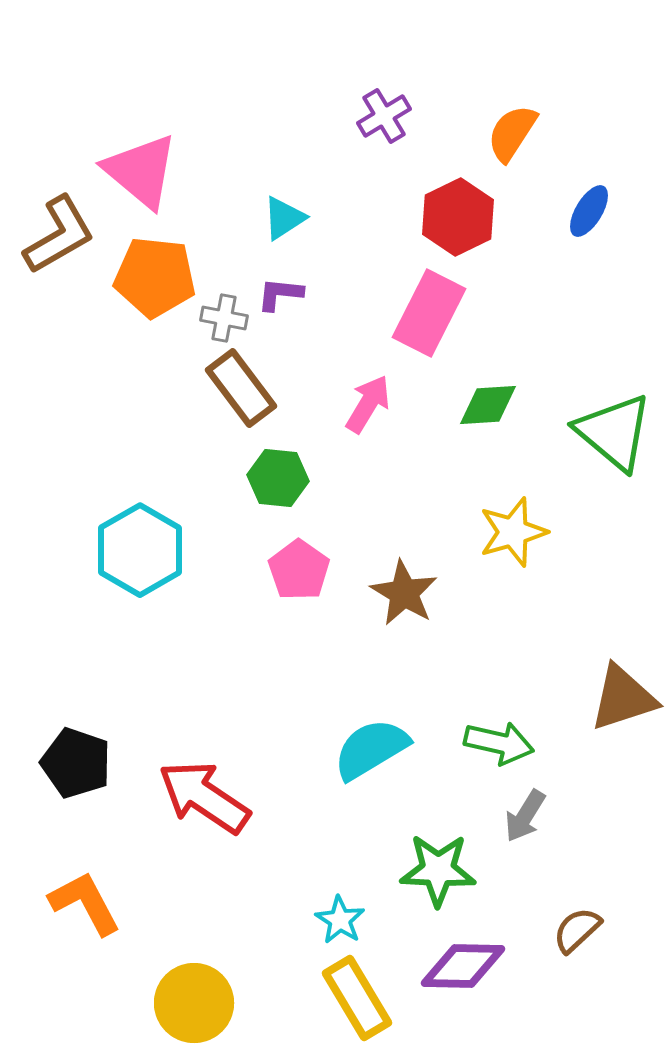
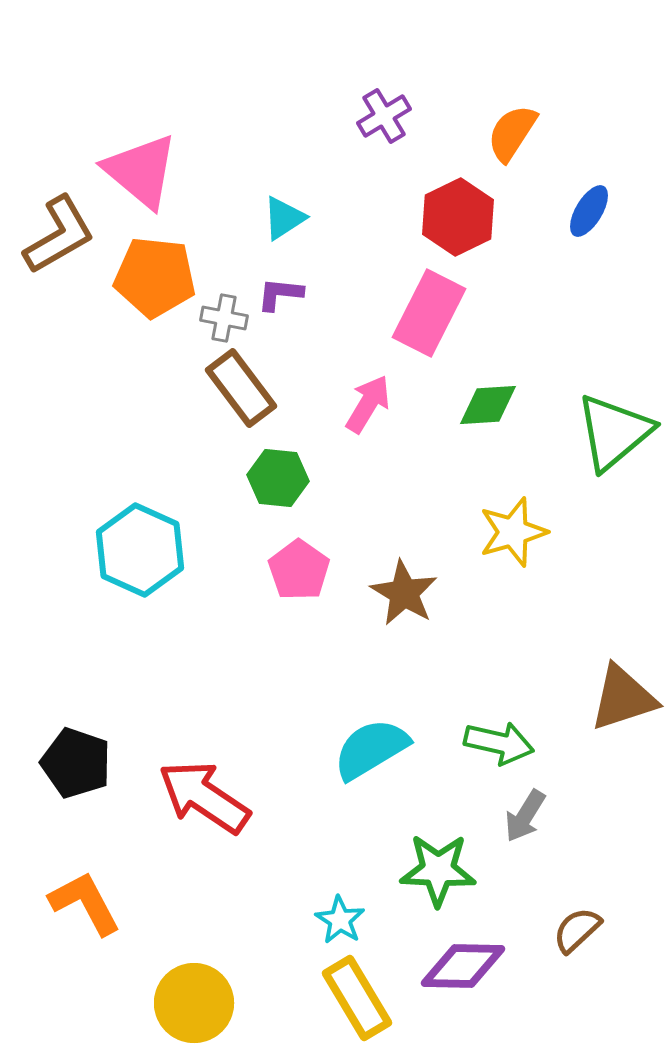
green triangle: rotated 40 degrees clockwise
cyan hexagon: rotated 6 degrees counterclockwise
